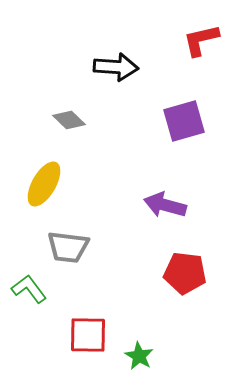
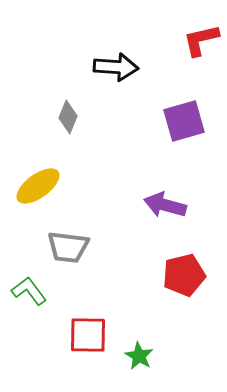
gray diamond: moved 1 px left, 3 px up; rotated 68 degrees clockwise
yellow ellipse: moved 6 px left, 2 px down; rotated 24 degrees clockwise
red pentagon: moved 1 px left, 2 px down; rotated 21 degrees counterclockwise
green L-shape: moved 2 px down
